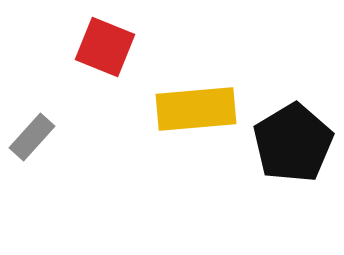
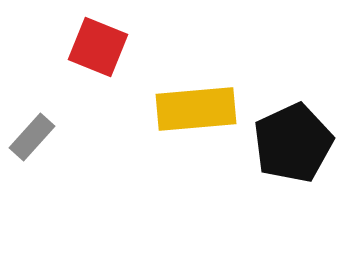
red square: moved 7 px left
black pentagon: rotated 6 degrees clockwise
